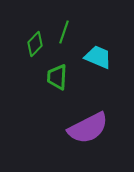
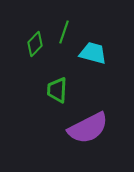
cyan trapezoid: moved 5 px left, 4 px up; rotated 8 degrees counterclockwise
green trapezoid: moved 13 px down
